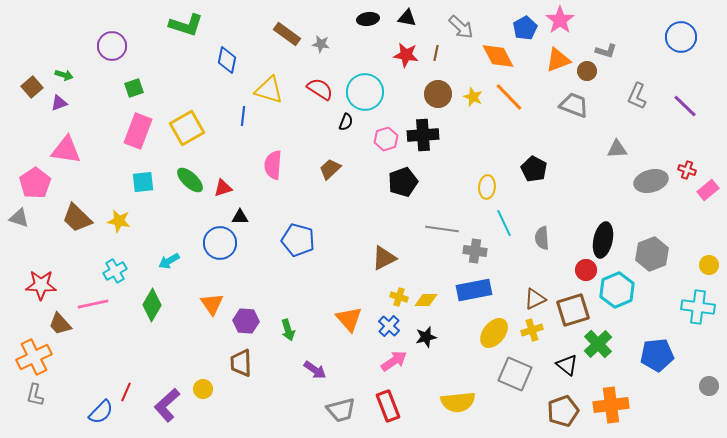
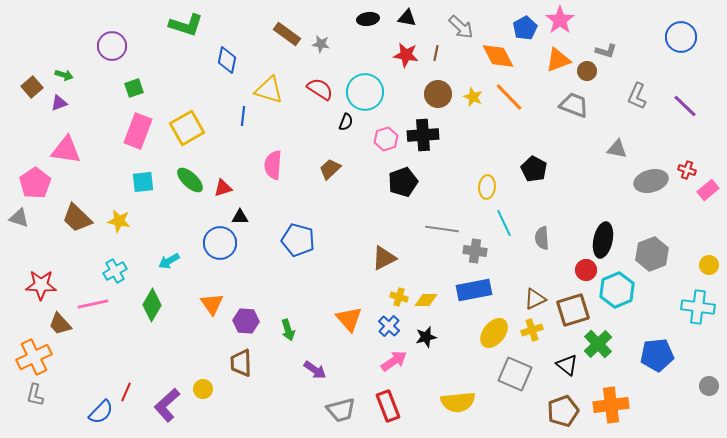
gray triangle at (617, 149): rotated 15 degrees clockwise
